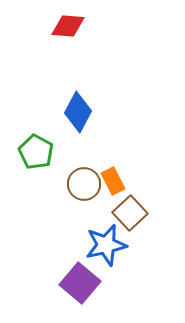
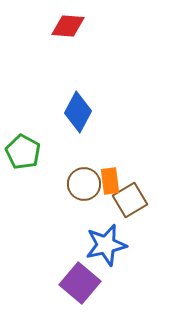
green pentagon: moved 13 px left
orange rectangle: moved 3 px left; rotated 20 degrees clockwise
brown square: moved 13 px up; rotated 12 degrees clockwise
